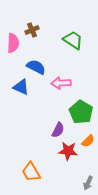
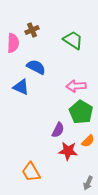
pink arrow: moved 15 px right, 3 px down
